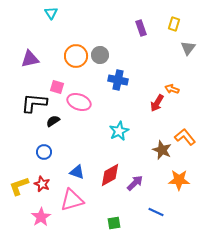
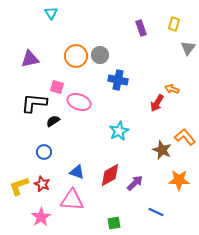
pink triangle: rotated 20 degrees clockwise
